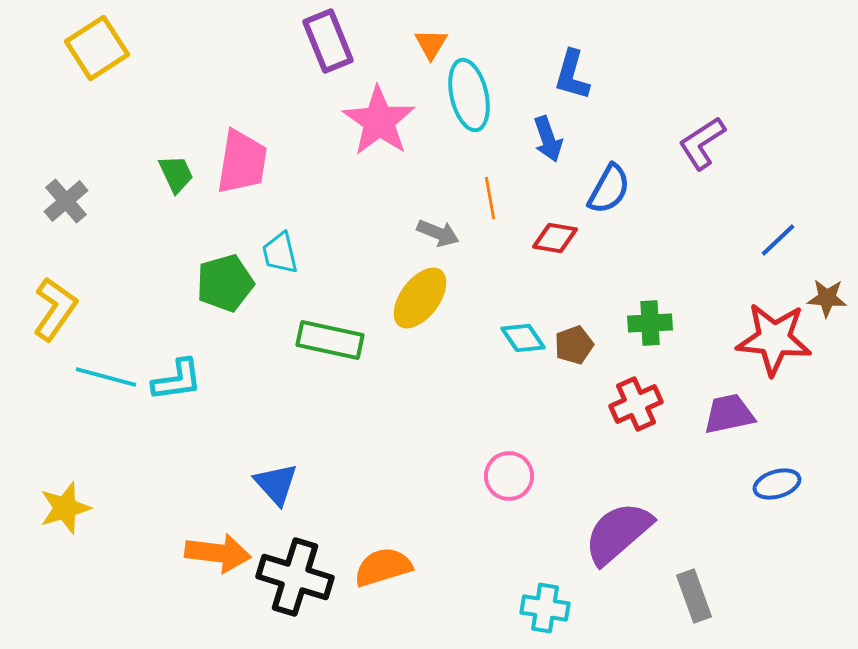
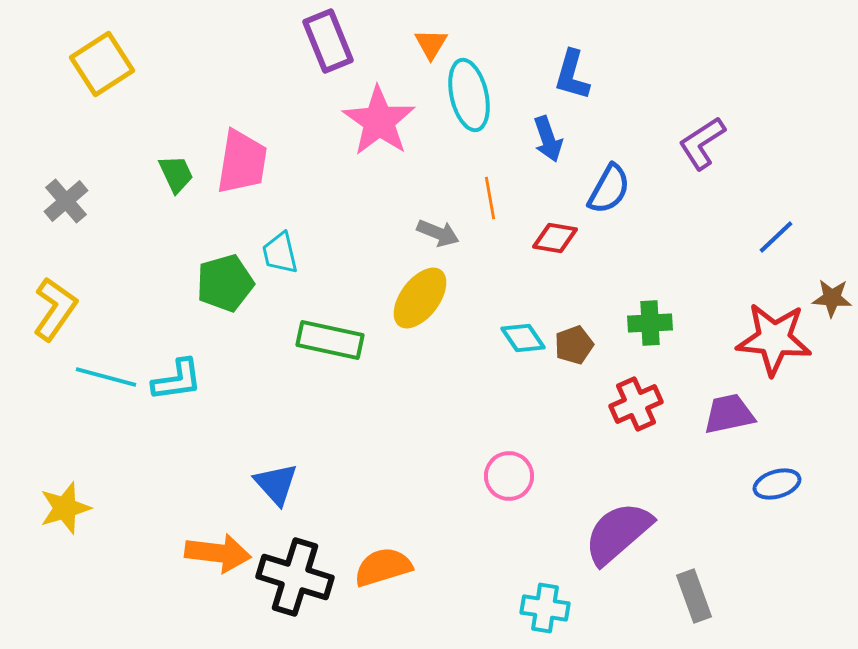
yellow square: moved 5 px right, 16 px down
blue line: moved 2 px left, 3 px up
brown star: moved 5 px right
